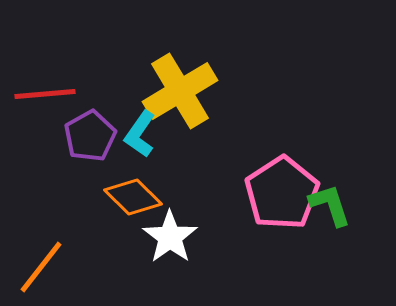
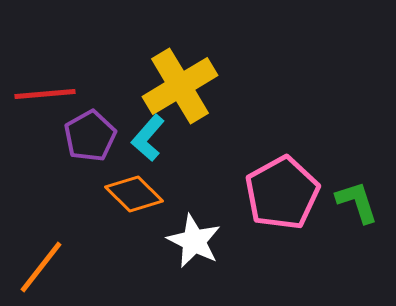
yellow cross: moved 5 px up
cyan L-shape: moved 8 px right, 4 px down; rotated 6 degrees clockwise
pink pentagon: rotated 4 degrees clockwise
orange diamond: moved 1 px right, 3 px up
green L-shape: moved 27 px right, 3 px up
white star: moved 24 px right, 4 px down; rotated 10 degrees counterclockwise
